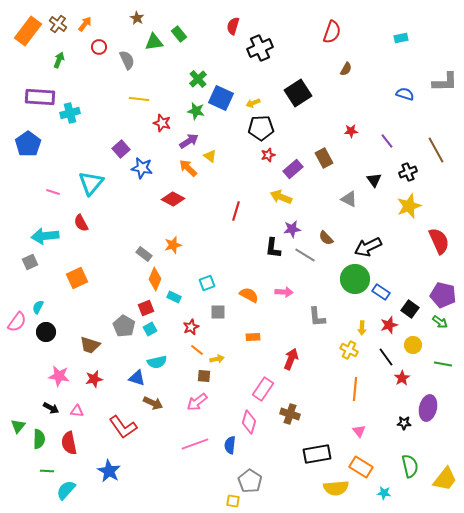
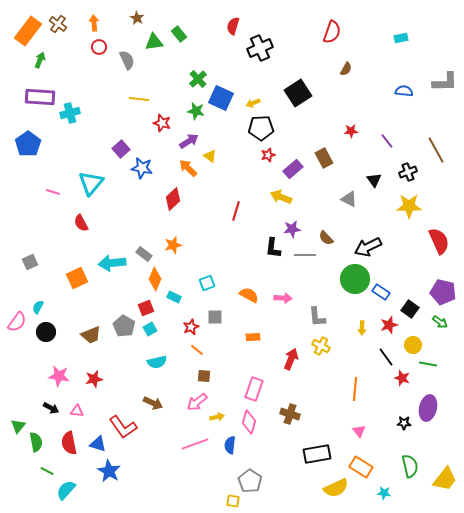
orange arrow at (85, 24): moved 9 px right, 1 px up; rotated 42 degrees counterclockwise
green arrow at (59, 60): moved 19 px left
blue semicircle at (405, 94): moved 1 px left, 3 px up; rotated 12 degrees counterclockwise
red diamond at (173, 199): rotated 70 degrees counterclockwise
yellow star at (409, 206): rotated 20 degrees clockwise
cyan arrow at (45, 236): moved 67 px right, 27 px down
gray line at (305, 255): rotated 30 degrees counterclockwise
pink arrow at (284, 292): moved 1 px left, 6 px down
purple pentagon at (443, 295): moved 3 px up
gray square at (218, 312): moved 3 px left, 5 px down
brown trapezoid at (90, 345): moved 1 px right, 10 px up; rotated 40 degrees counterclockwise
yellow cross at (349, 350): moved 28 px left, 4 px up
yellow arrow at (217, 359): moved 58 px down
green line at (443, 364): moved 15 px left
blue triangle at (137, 378): moved 39 px left, 66 px down
red star at (402, 378): rotated 21 degrees counterclockwise
pink rectangle at (263, 389): moved 9 px left; rotated 15 degrees counterclockwise
green semicircle at (39, 439): moved 3 px left, 3 px down; rotated 12 degrees counterclockwise
green line at (47, 471): rotated 24 degrees clockwise
yellow semicircle at (336, 488): rotated 20 degrees counterclockwise
